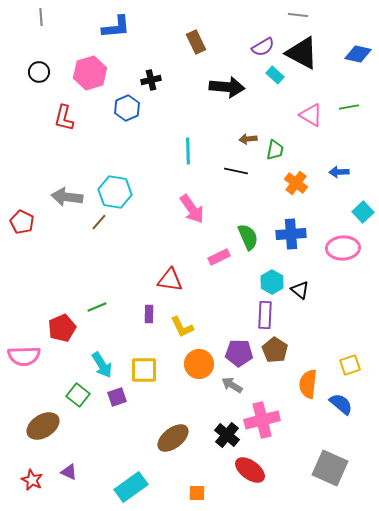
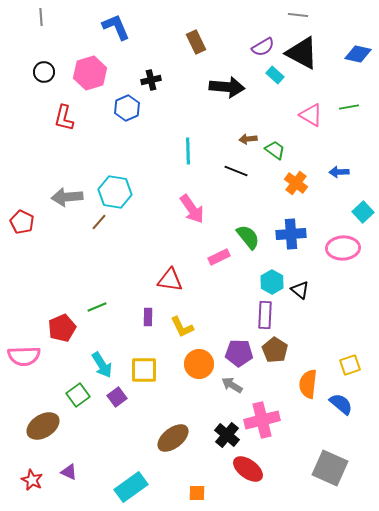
blue L-shape at (116, 27): rotated 108 degrees counterclockwise
black circle at (39, 72): moved 5 px right
green trapezoid at (275, 150): rotated 65 degrees counterclockwise
black line at (236, 171): rotated 10 degrees clockwise
gray arrow at (67, 197): rotated 12 degrees counterclockwise
green semicircle at (248, 237): rotated 16 degrees counterclockwise
purple rectangle at (149, 314): moved 1 px left, 3 px down
green square at (78, 395): rotated 15 degrees clockwise
purple square at (117, 397): rotated 18 degrees counterclockwise
red ellipse at (250, 470): moved 2 px left, 1 px up
